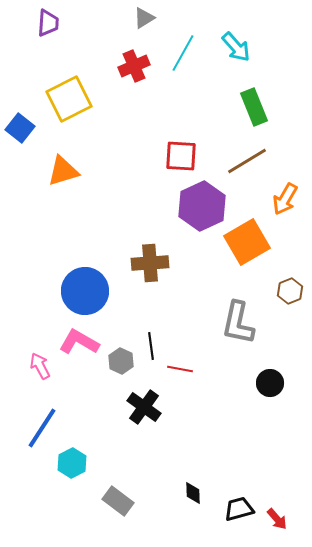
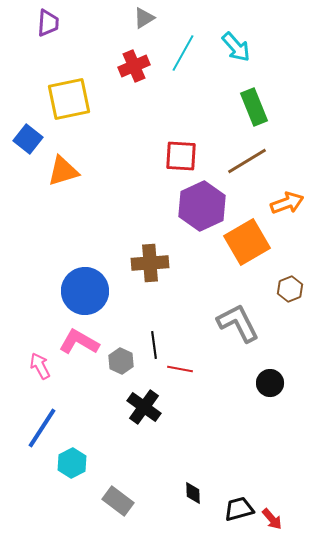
yellow square: rotated 15 degrees clockwise
blue square: moved 8 px right, 11 px down
orange arrow: moved 2 px right, 4 px down; rotated 140 degrees counterclockwise
brown hexagon: moved 2 px up
gray L-shape: rotated 141 degrees clockwise
black line: moved 3 px right, 1 px up
red arrow: moved 5 px left
